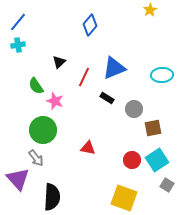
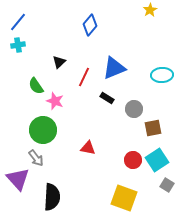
red circle: moved 1 px right
